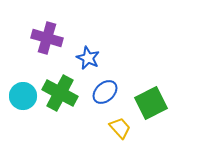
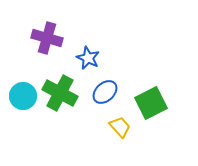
yellow trapezoid: moved 1 px up
